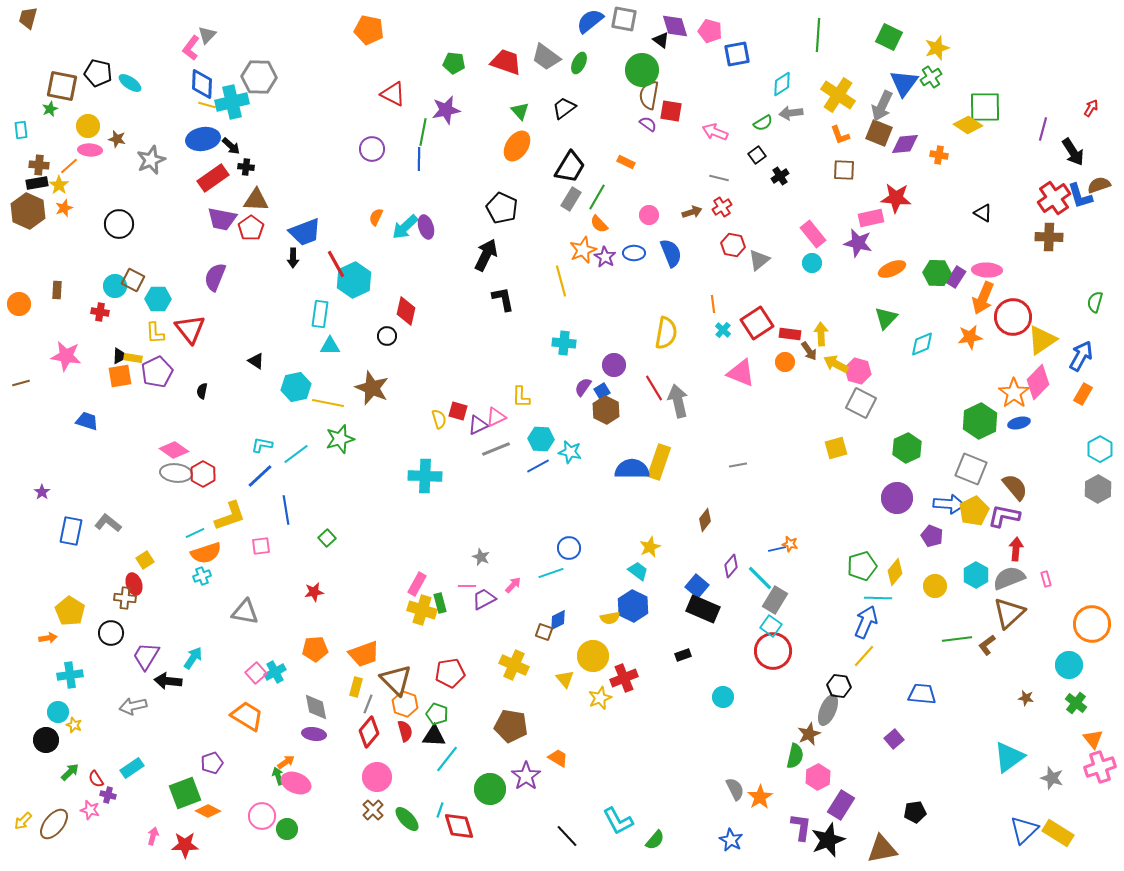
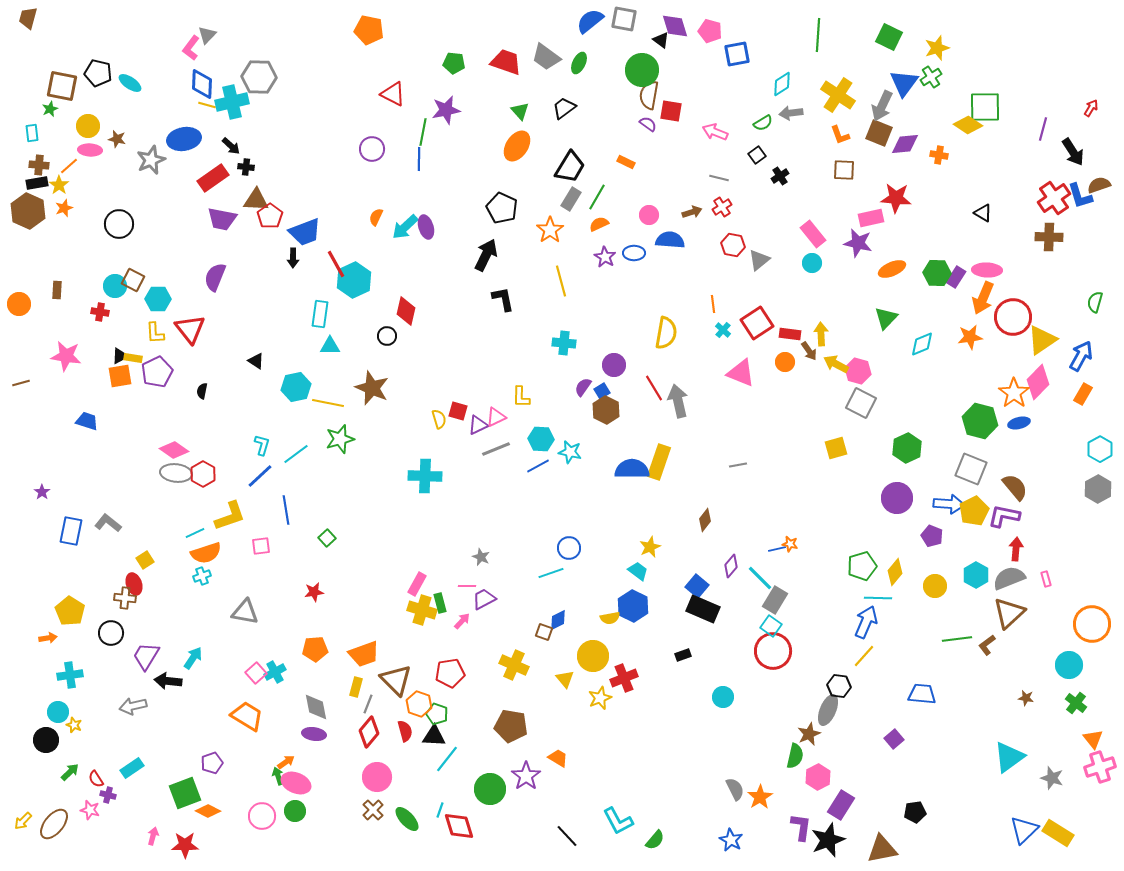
cyan rectangle at (21, 130): moved 11 px right, 3 px down
blue ellipse at (203, 139): moved 19 px left
orange semicircle at (599, 224): rotated 108 degrees clockwise
red pentagon at (251, 228): moved 19 px right, 12 px up
orange star at (583, 250): moved 33 px left, 20 px up; rotated 12 degrees counterclockwise
blue semicircle at (671, 253): moved 1 px left, 13 px up; rotated 64 degrees counterclockwise
green hexagon at (980, 421): rotated 20 degrees counterclockwise
cyan L-shape at (262, 445): rotated 95 degrees clockwise
pink arrow at (513, 585): moved 51 px left, 36 px down
orange hexagon at (405, 704): moved 14 px right
green circle at (287, 829): moved 8 px right, 18 px up
